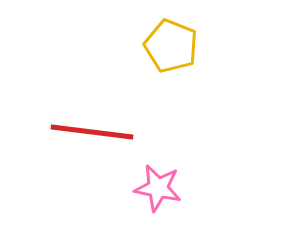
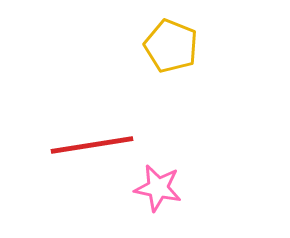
red line: moved 13 px down; rotated 16 degrees counterclockwise
